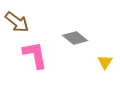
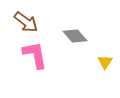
brown arrow: moved 9 px right
gray diamond: moved 2 px up; rotated 10 degrees clockwise
